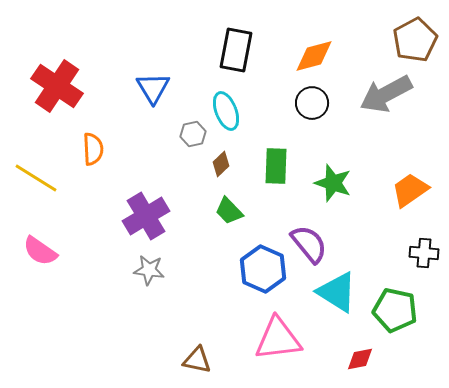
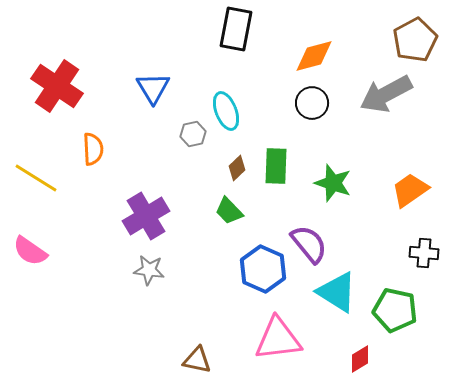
black rectangle: moved 21 px up
brown diamond: moved 16 px right, 4 px down
pink semicircle: moved 10 px left
red diamond: rotated 20 degrees counterclockwise
